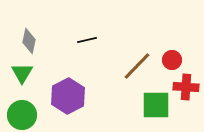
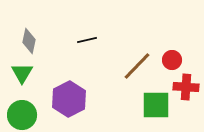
purple hexagon: moved 1 px right, 3 px down
